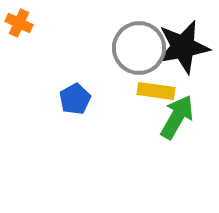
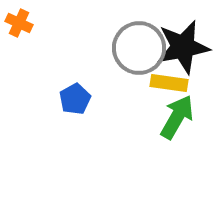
yellow rectangle: moved 13 px right, 8 px up
